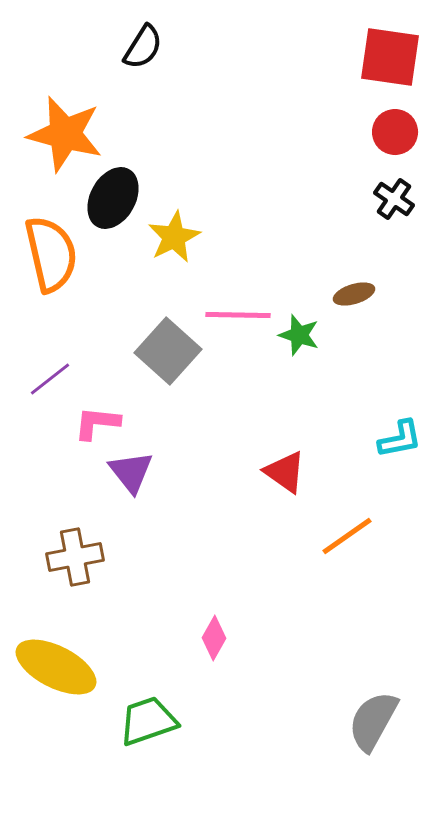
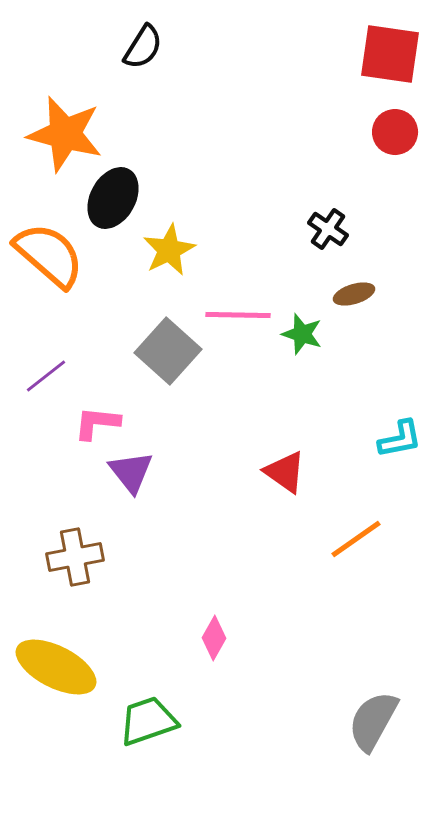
red square: moved 3 px up
black cross: moved 66 px left, 30 px down
yellow star: moved 5 px left, 13 px down
orange semicircle: moved 2 px left, 1 px down; rotated 36 degrees counterclockwise
green star: moved 3 px right, 1 px up
purple line: moved 4 px left, 3 px up
orange line: moved 9 px right, 3 px down
